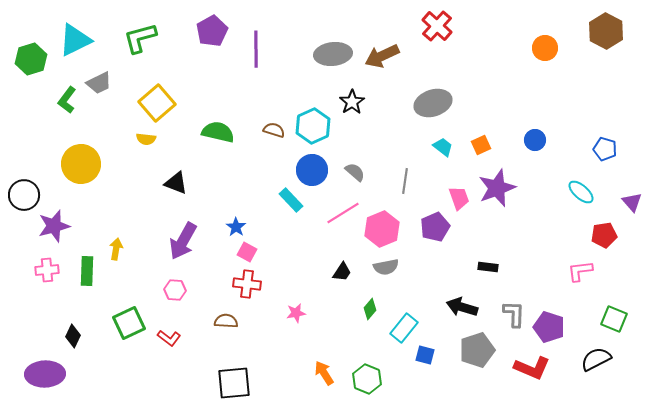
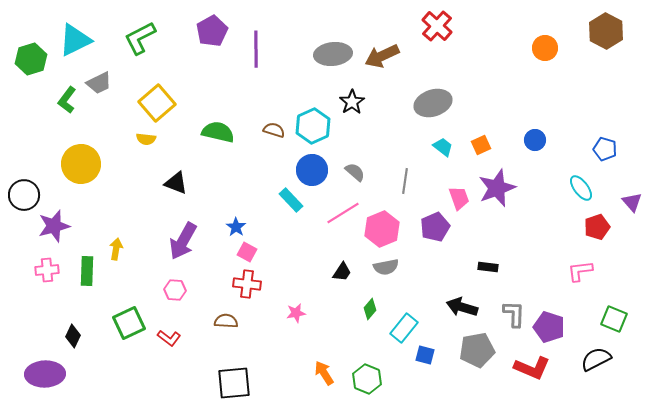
green L-shape at (140, 38): rotated 12 degrees counterclockwise
cyan ellipse at (581, 192): moved 4 px up; rotated 12 degrees clockwise
red pentagon at (604, 235): moved 7 px left, 8 px up; rotated 10 degrees counterclockwise
gray pentagon at (477, 350): rotated 8 degrees clockwise
